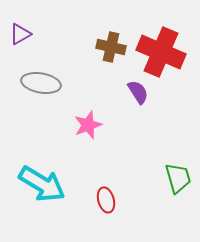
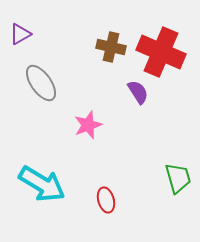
gray ellipse: rotated 45 degrees clockwise
